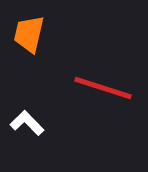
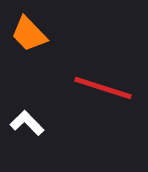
orange trapezoid: rotated 57 degrees counterclockwise
